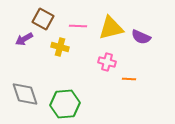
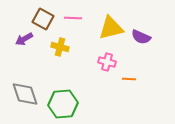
pink line: moved 5 px left, 8 px up
green hexagon: moved 2 px left
